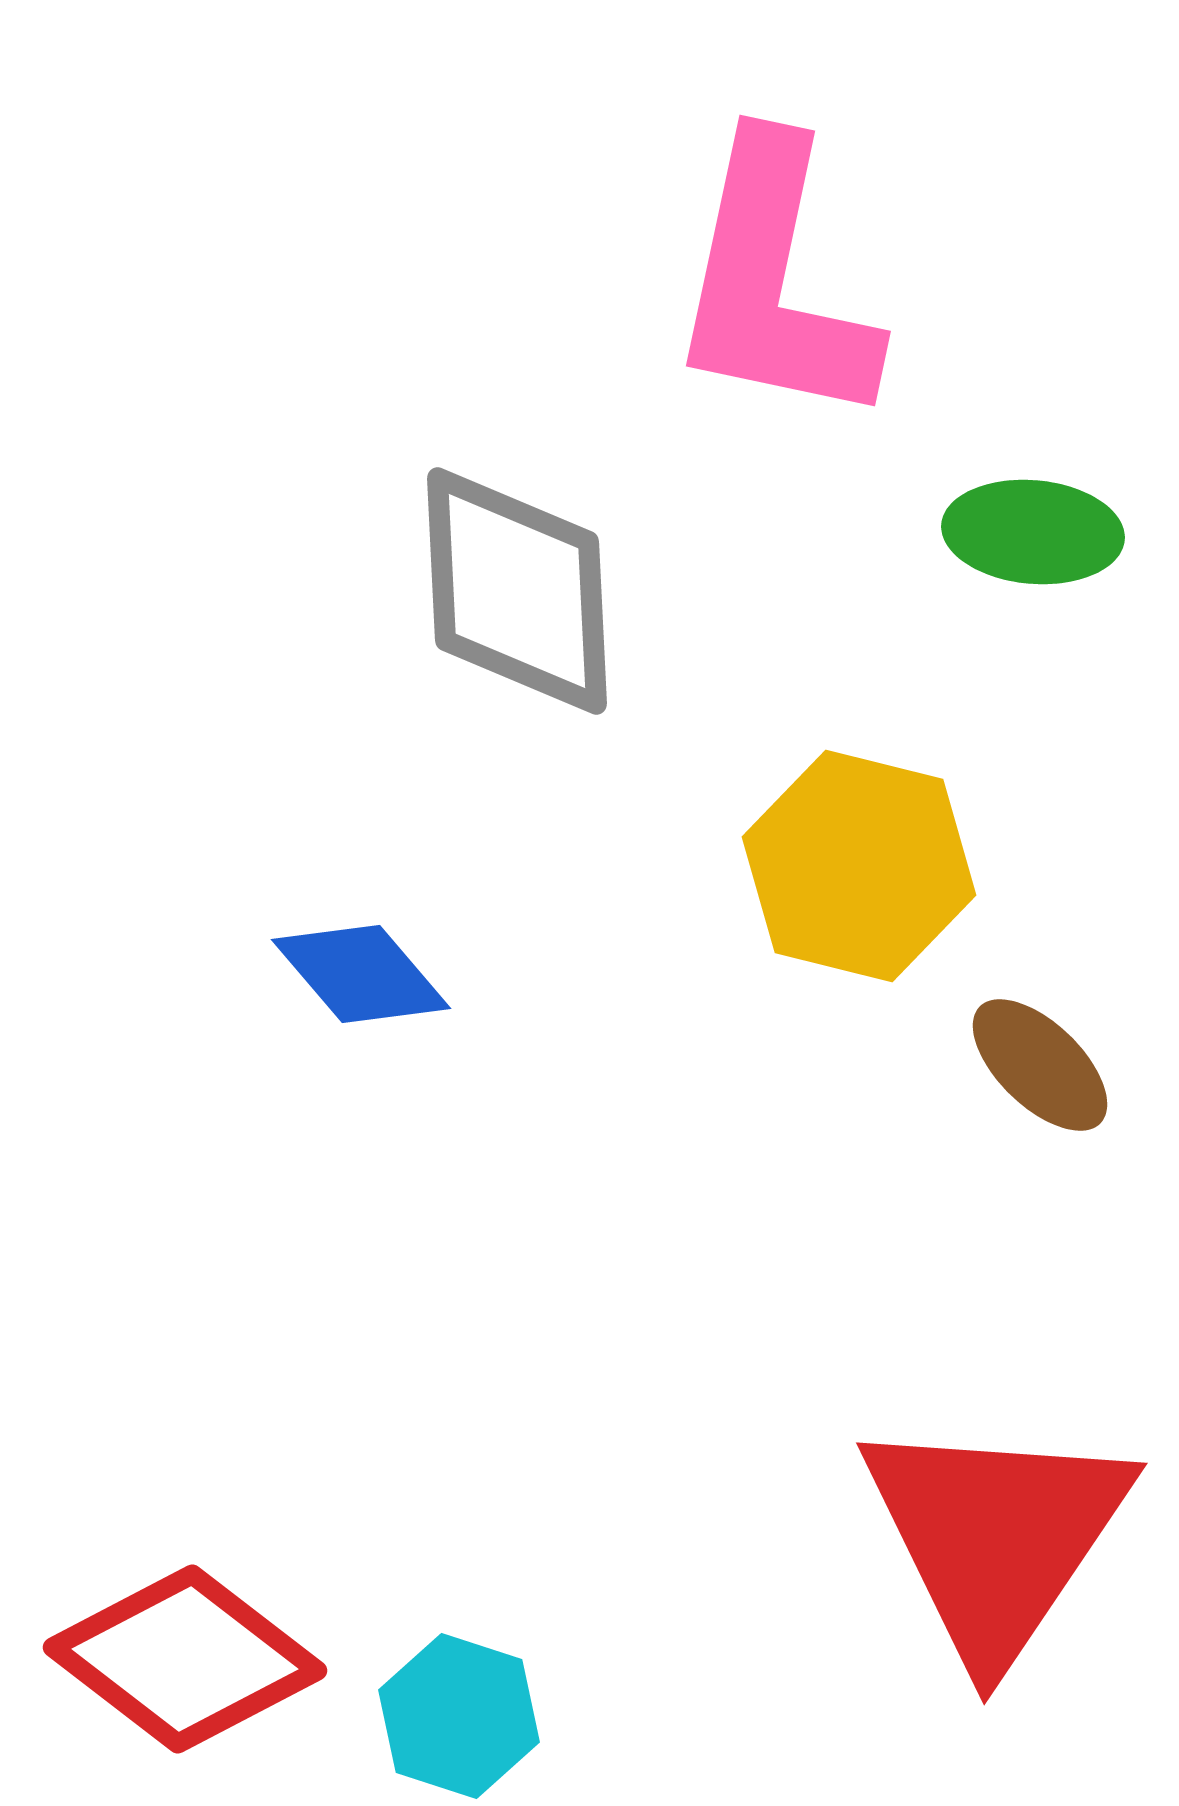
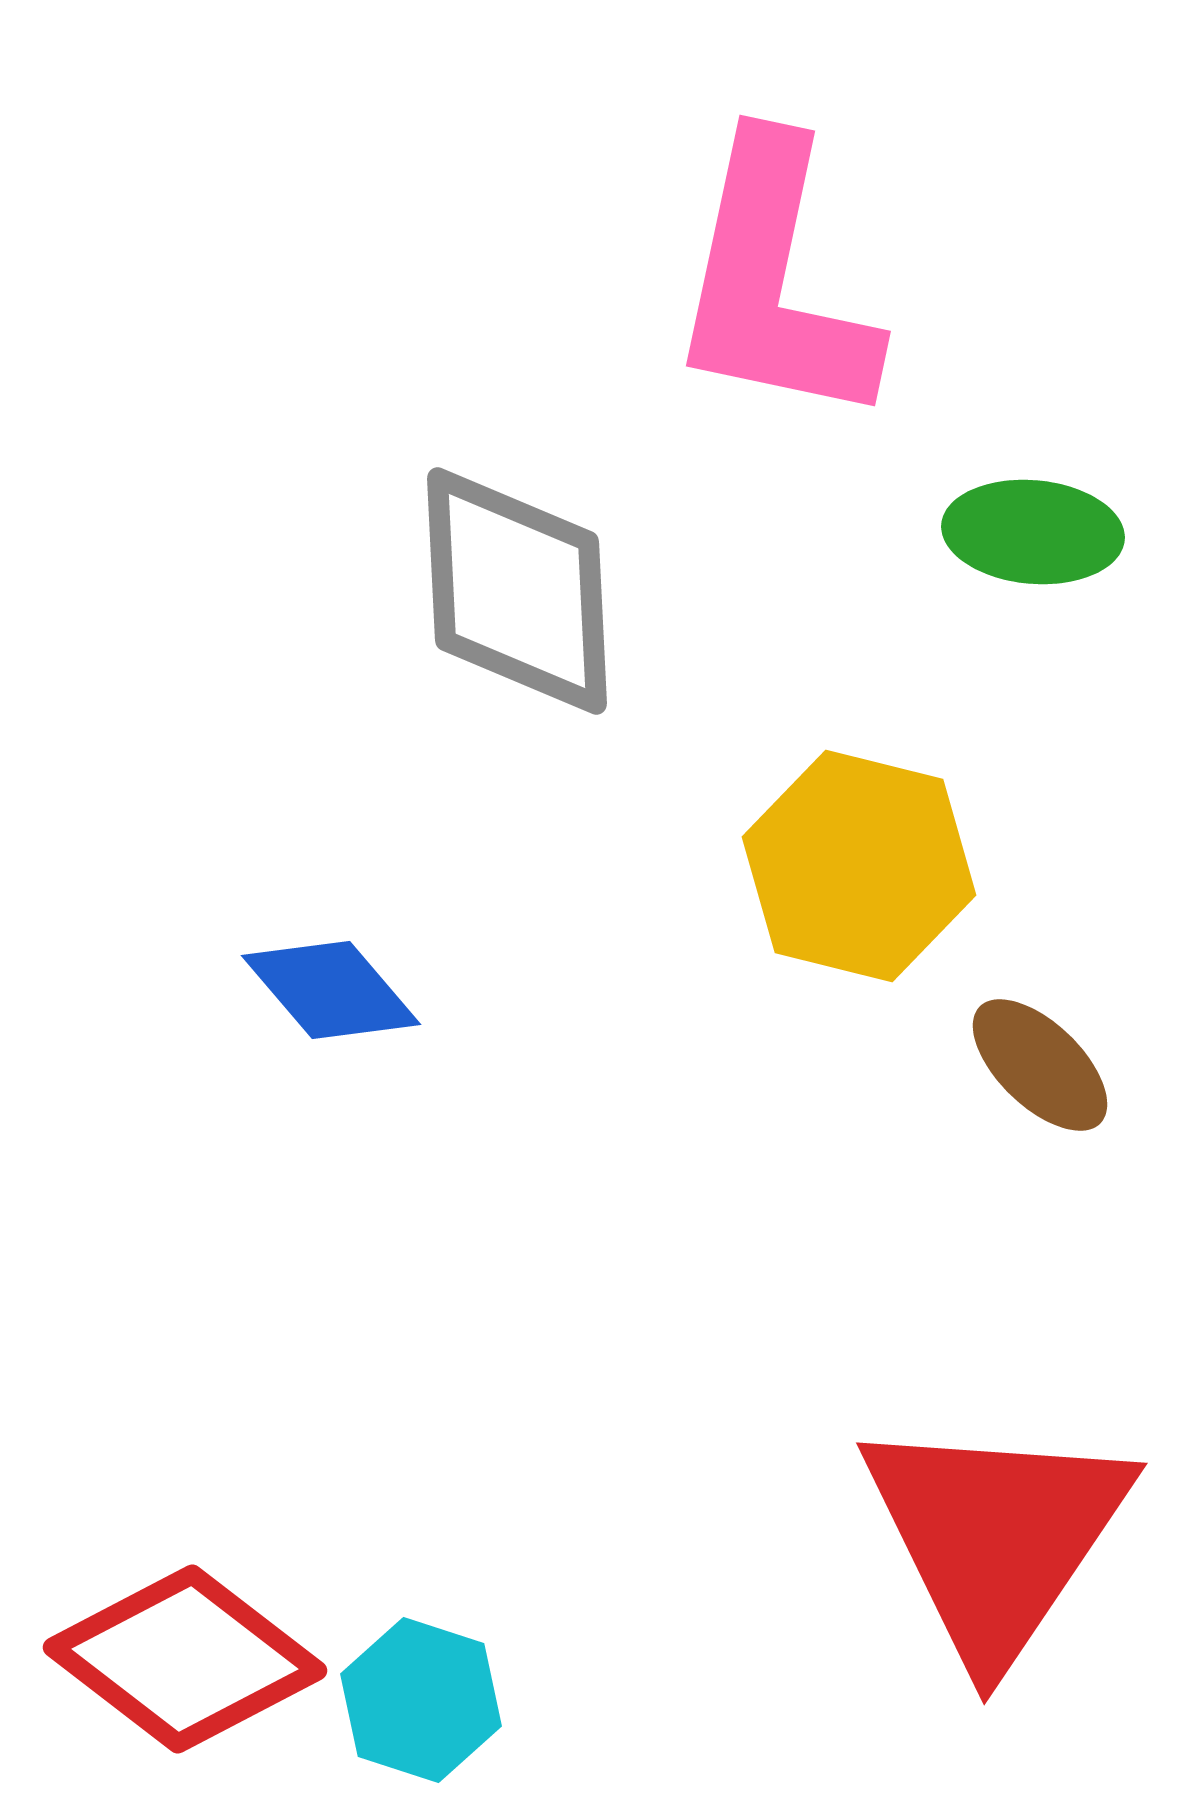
blue diamond: moved 30 px left, 16 px down
cyan hexagon: moved 38 px left, 16 px up
